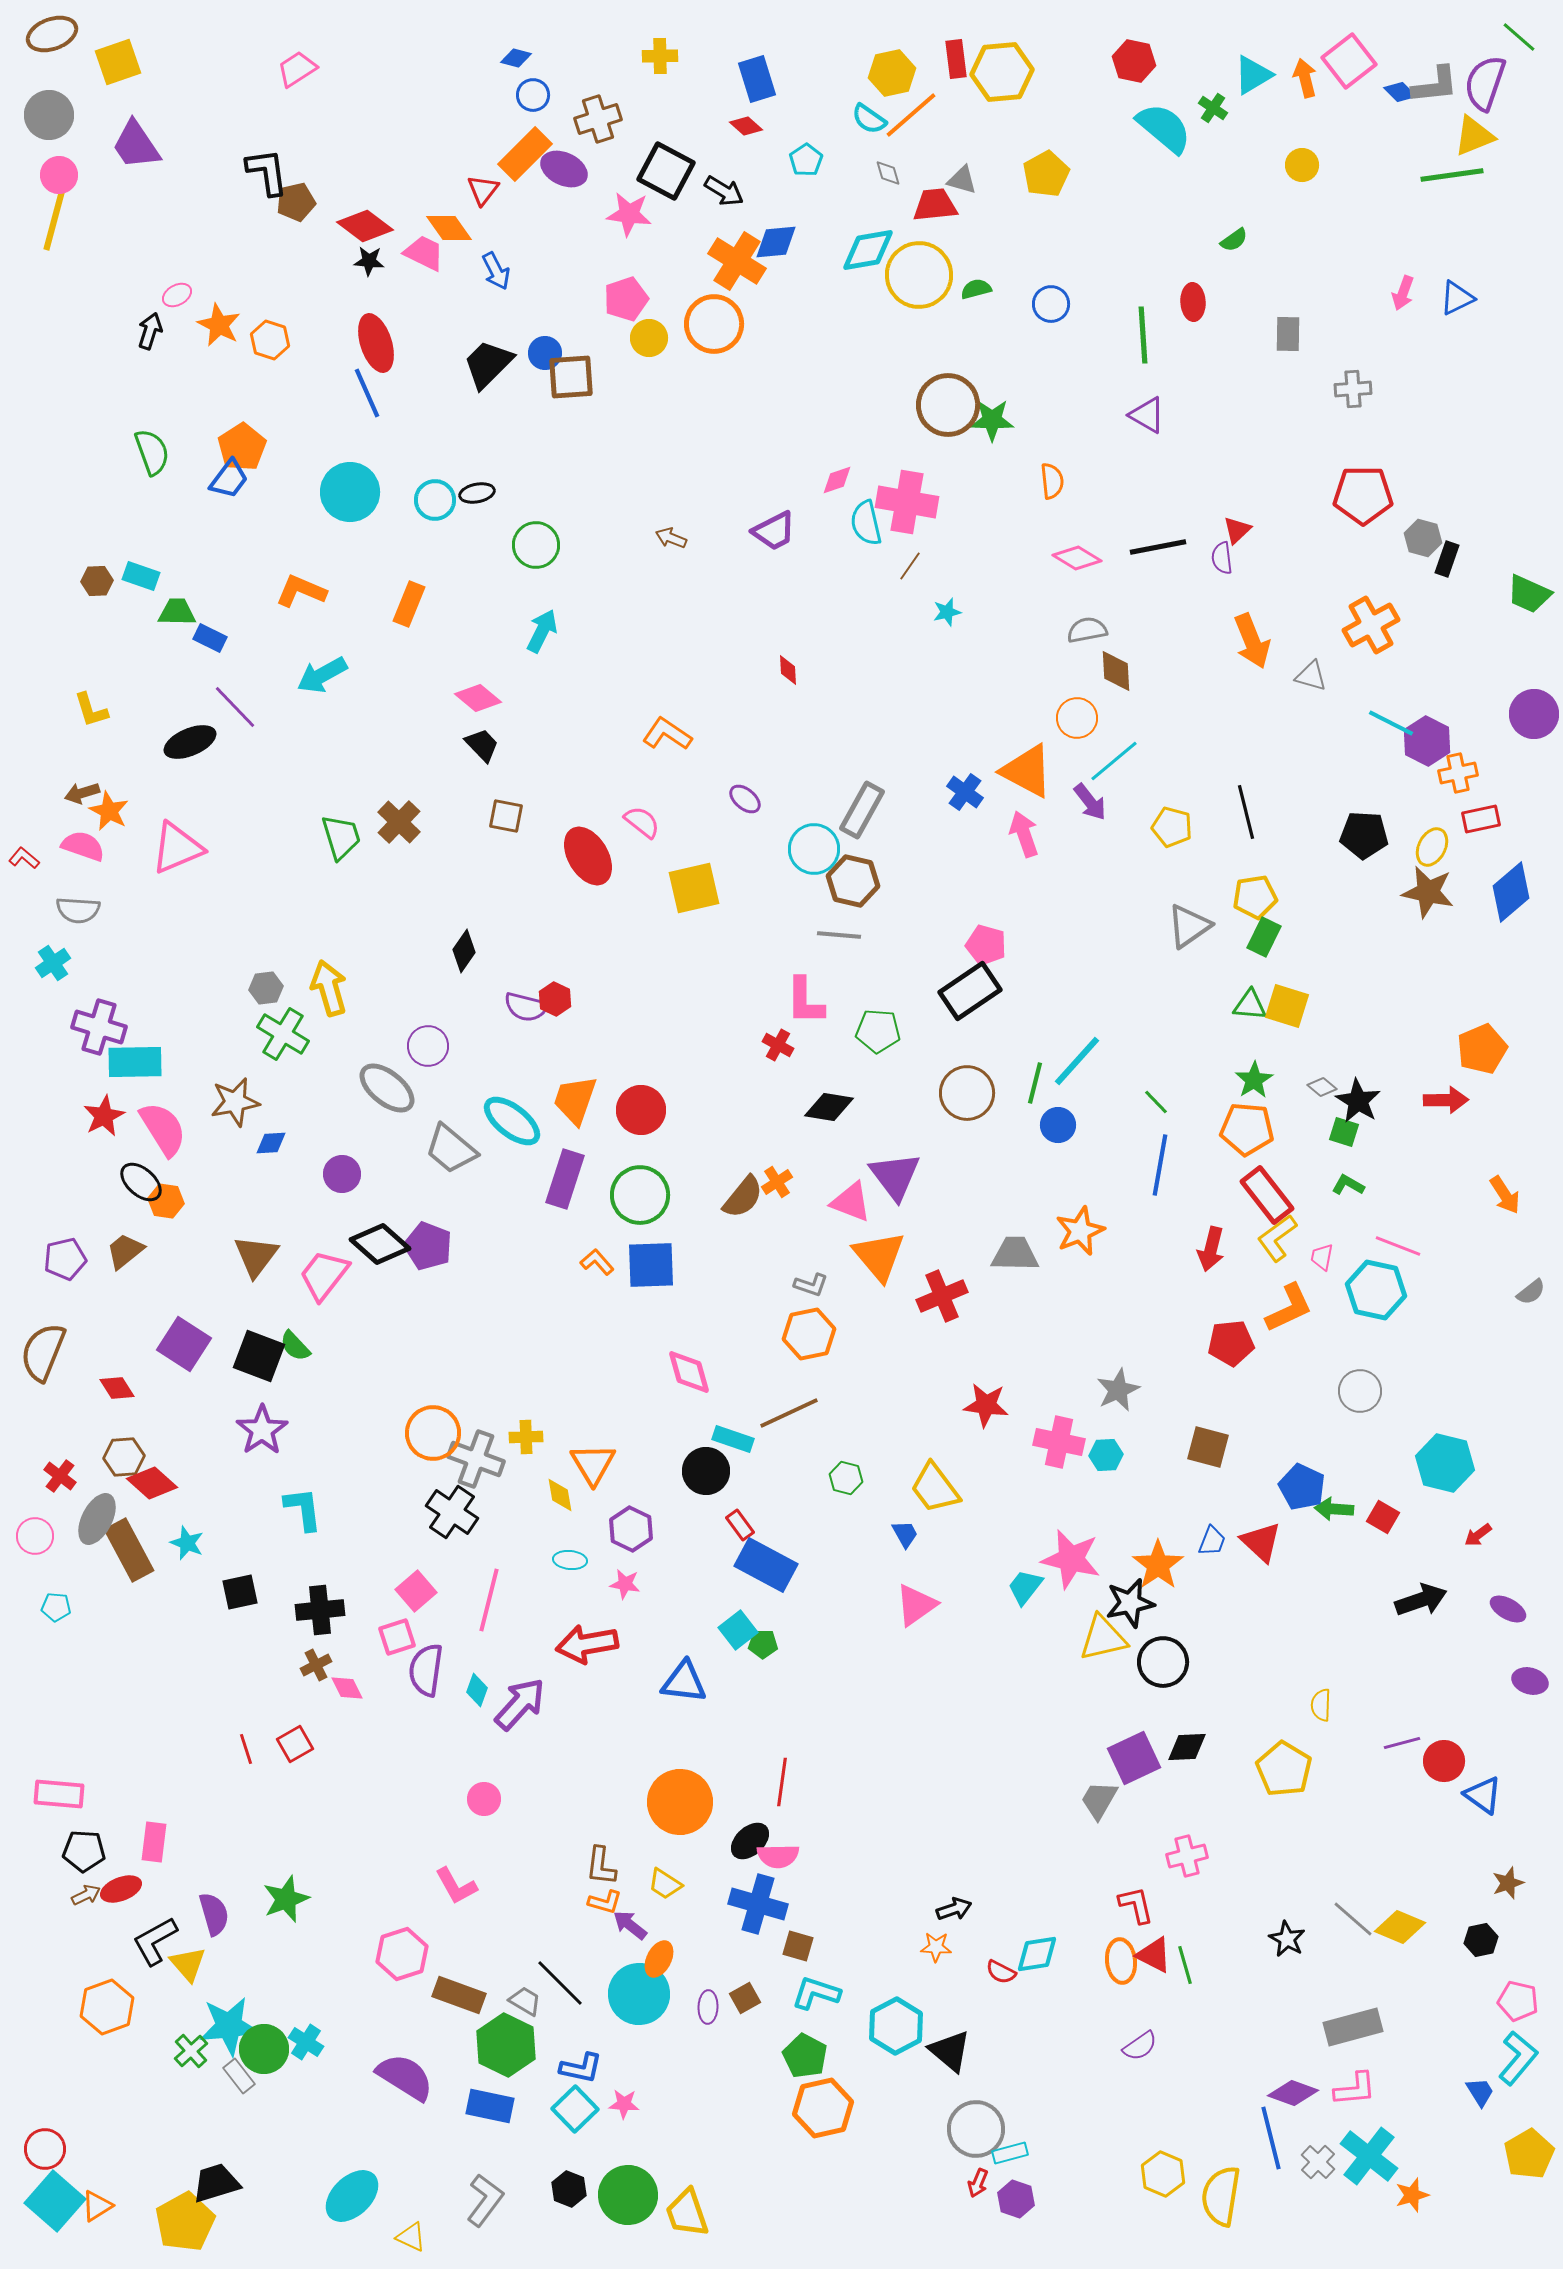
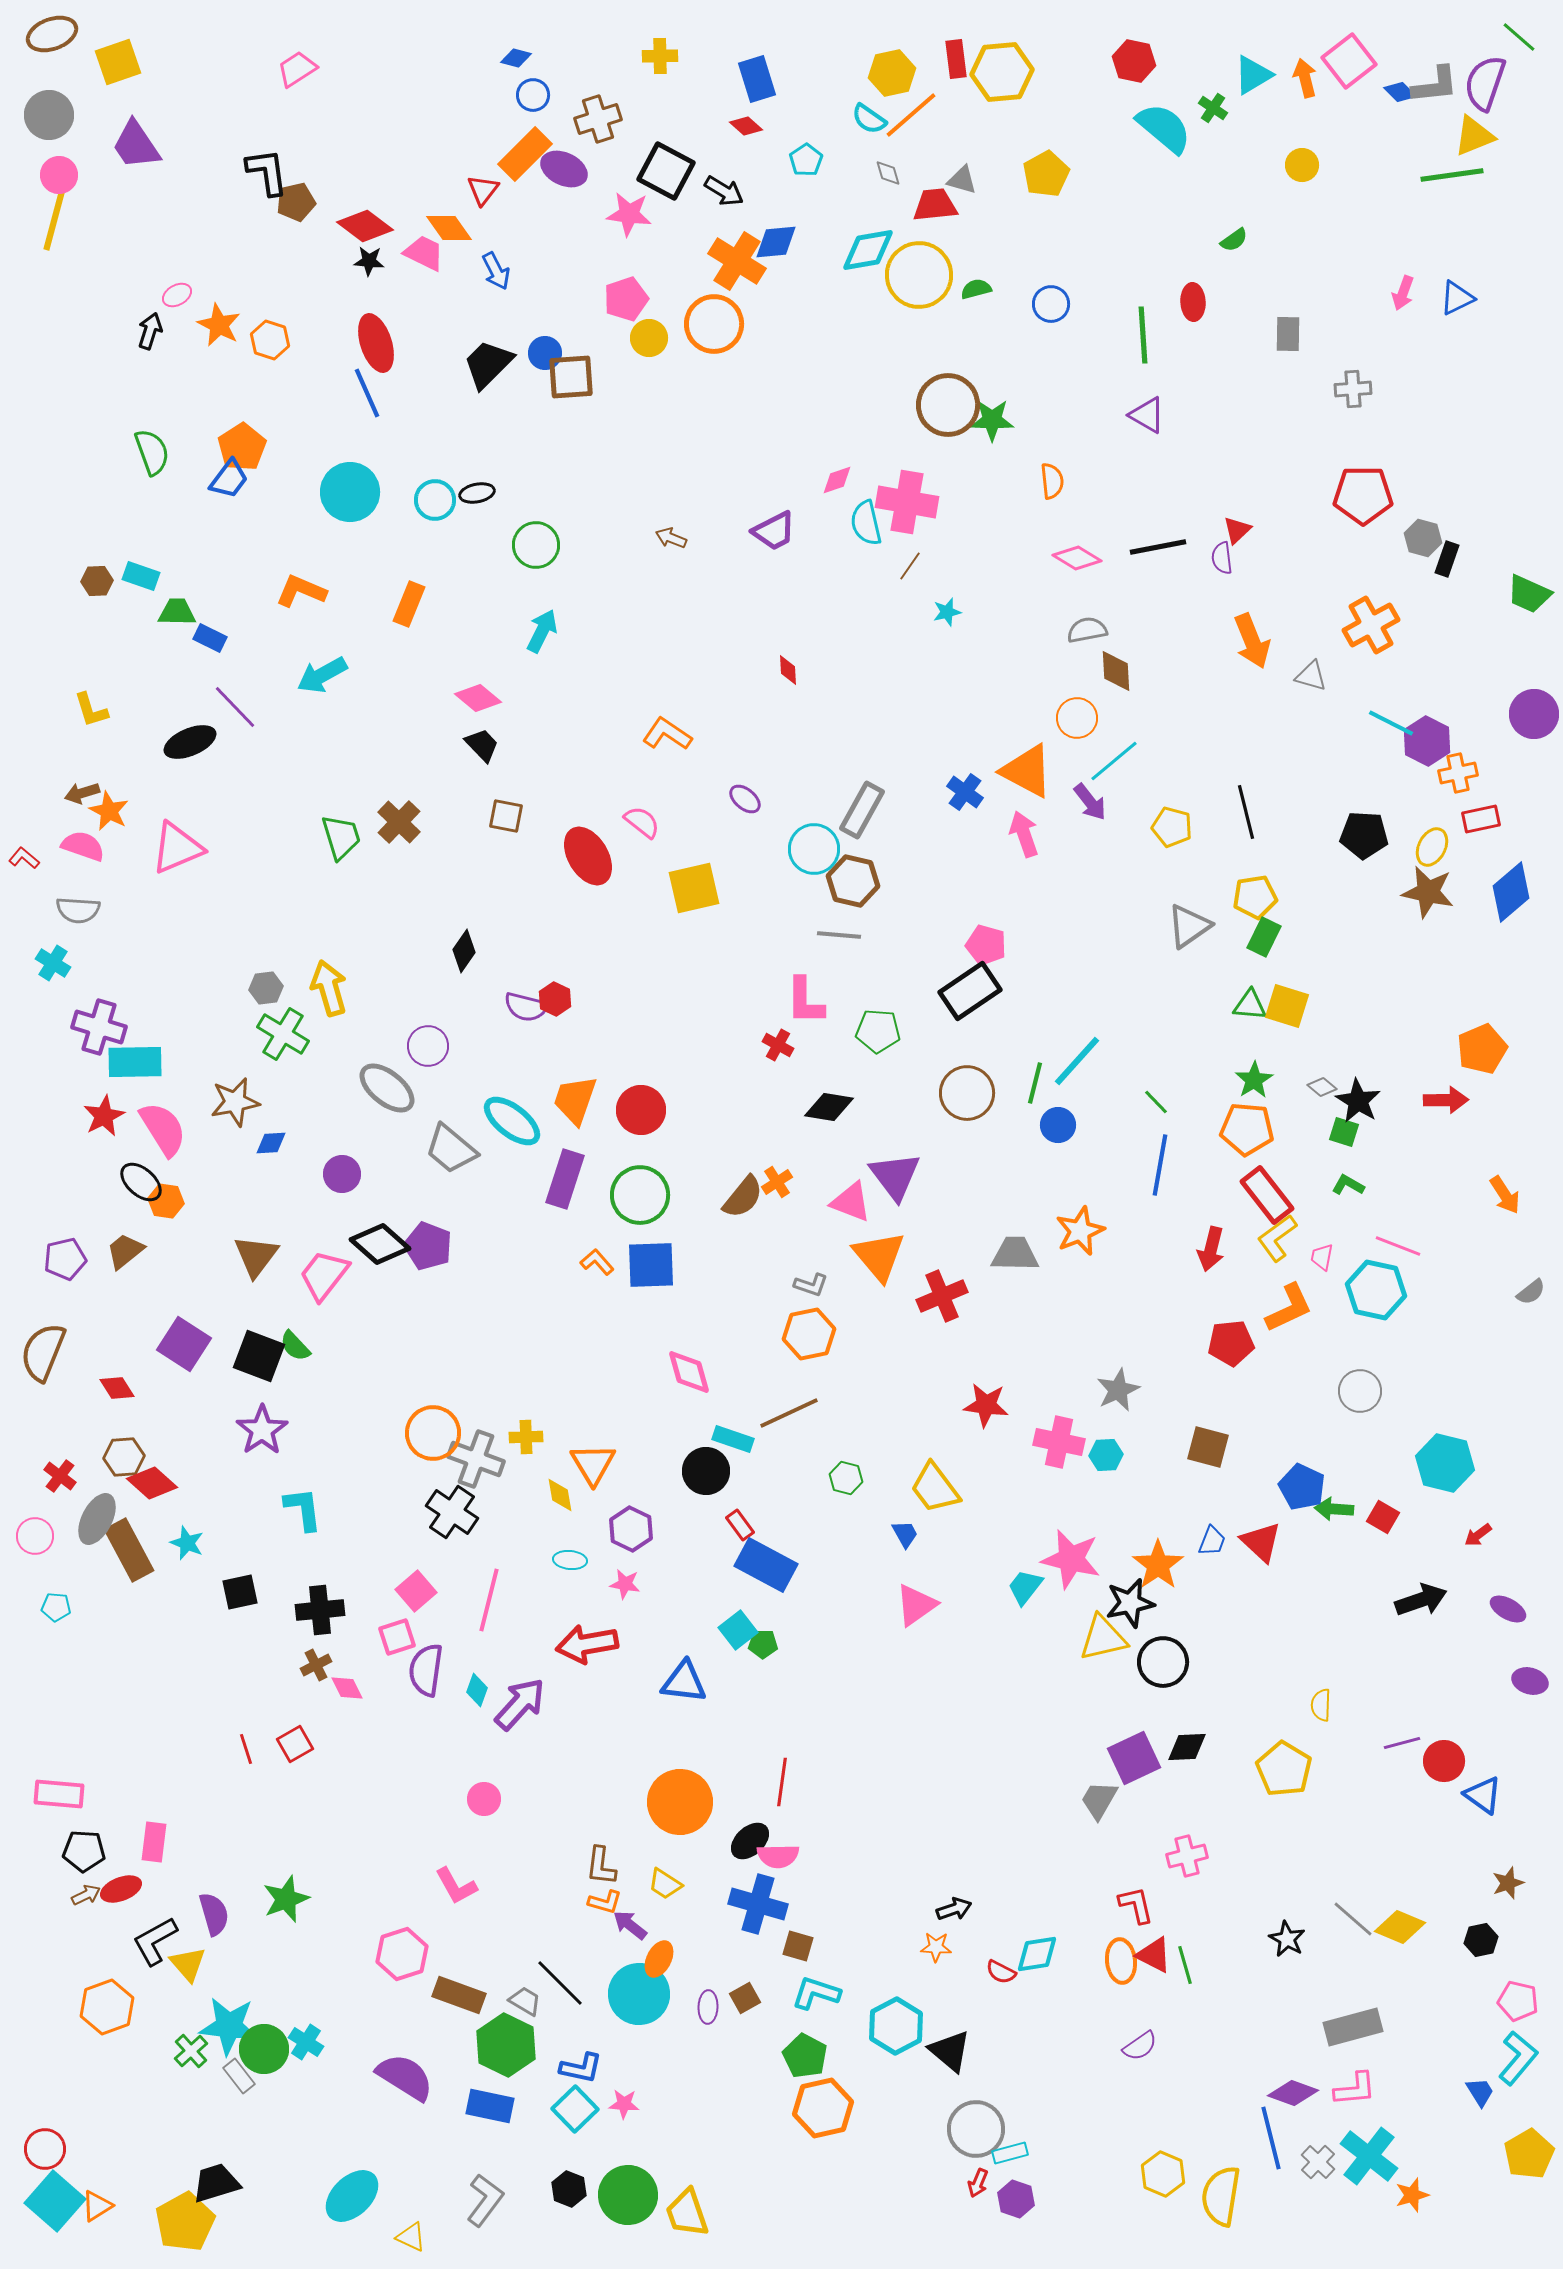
cyan cross at (53, 963): rotated 24 degrees counterclockwise
cyan star at (229, 2026): rotated 12 degrees clockwise
